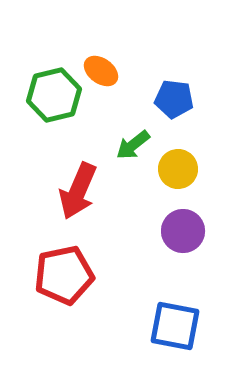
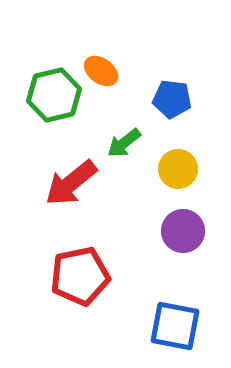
blue pentagon: moved 2 px left
green arrow: moved 9 px left, 2 px up
red arrow: moved 7 px left, 8 px up; rotated 28 degrees clockwise
red pentagon: moved 16 px right, 1 px down
